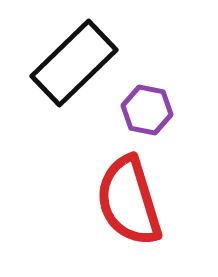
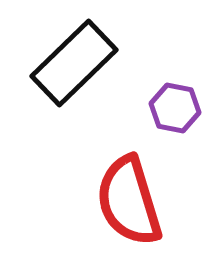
purple hexagon: moved 28 px right, 2 px up
